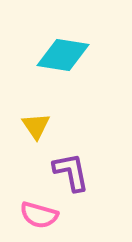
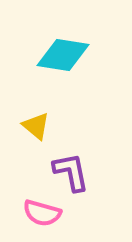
yellow triangle: rotated 16 degrees counterclockwise
pink semicircle: moved 3 px right, 2 px up
